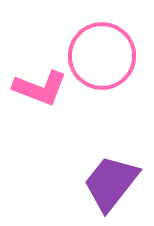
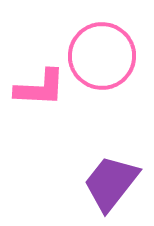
pink L-shape: rotated 18 degrees counterclockwise
